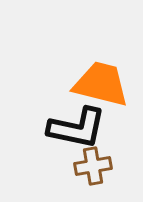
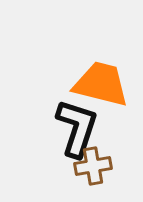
black L-shape: rotated 84 degrees counterclockwise
